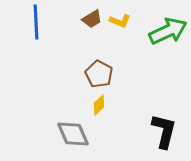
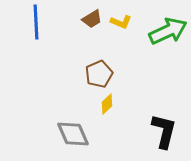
yellow L-shape: moved 1 px right, 1 px down
brown pentagon: rotated 20 degrees clockwise
yellow diamond: moved 8 px right, 1 px up
